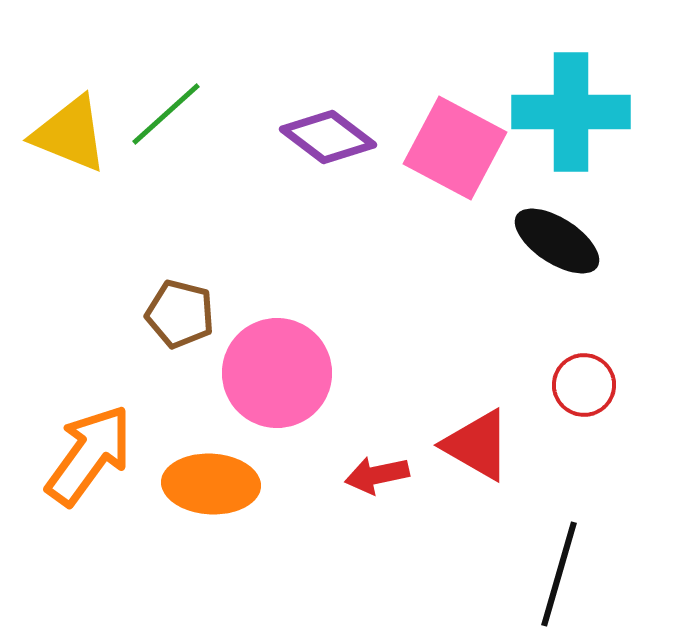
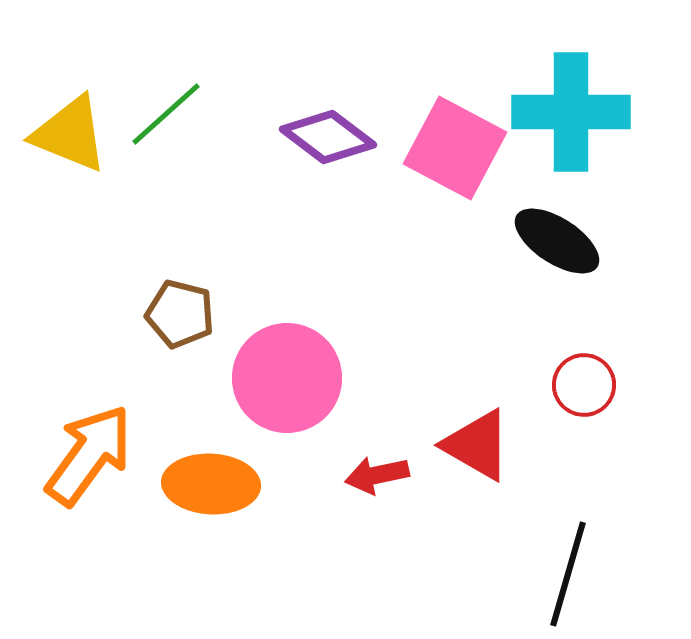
pink circle: moved 10 px right, 5 px down
black line: moved 9 px right
